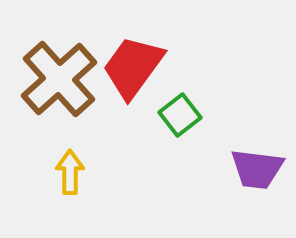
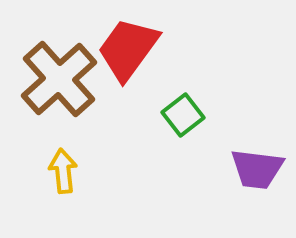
red trapezoid: moved 5 px left, 18 px up
green square: moved 3 px right
yellow arrow: moved 7 px left, 1 px up; rotated 6 degrees counterclockwise
